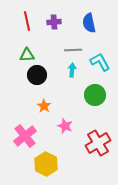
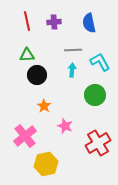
yellow hexagon: rotated 20 degrees clockwise
